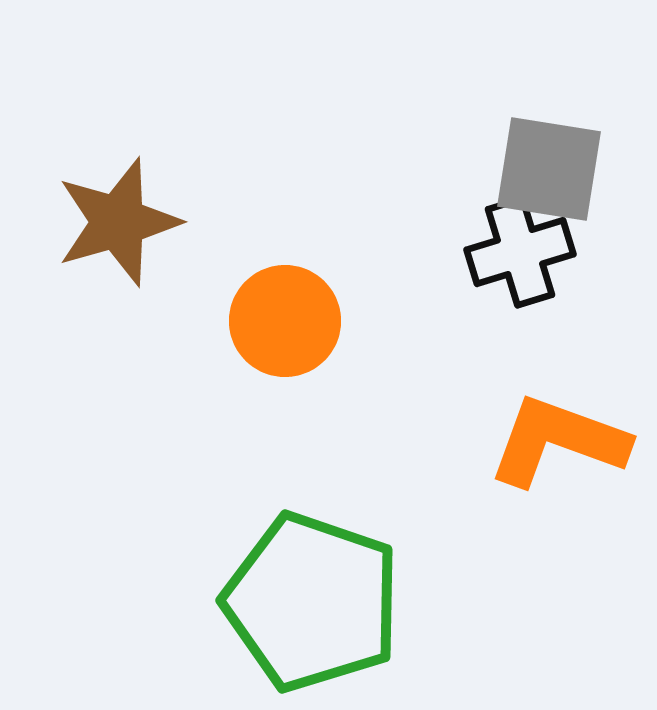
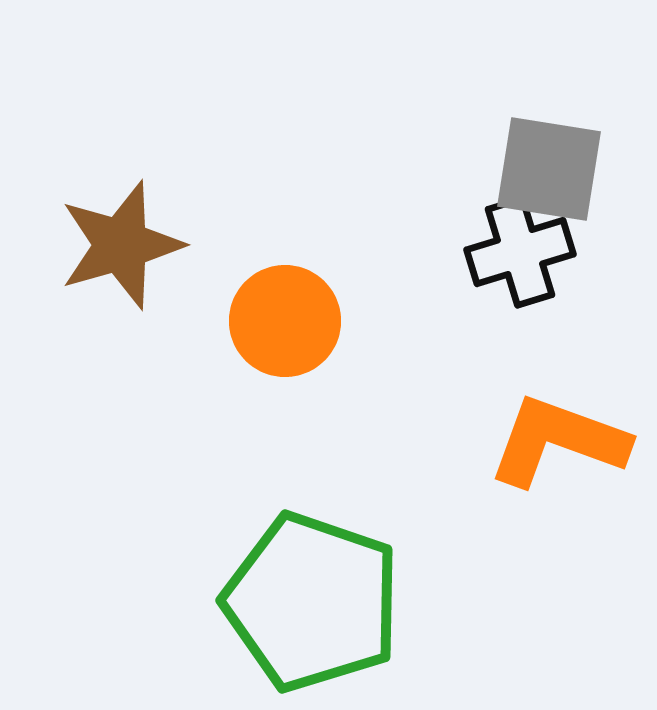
brown star: moved 3 px right, 23 px down
